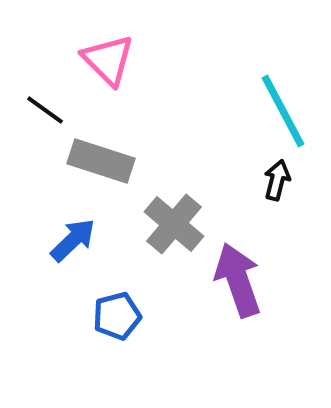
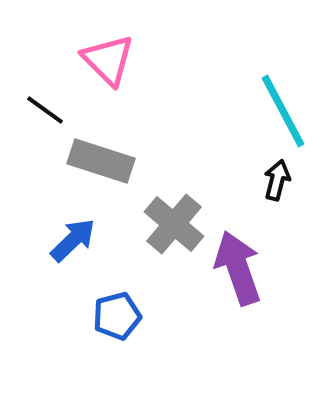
purple arrow: moved 12 px up
